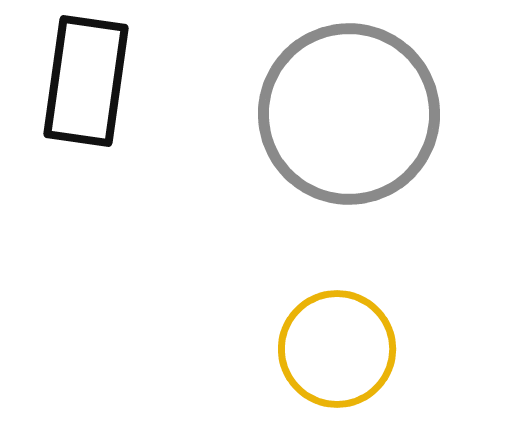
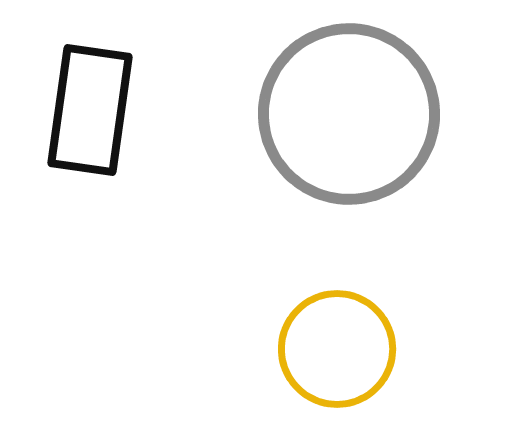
black rectangle: moved 4 px right, 29 px down
